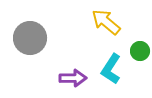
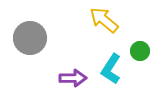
yellow arrow: moved 2 px left, 2 px up
